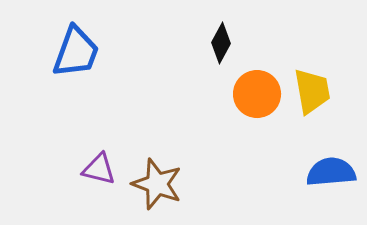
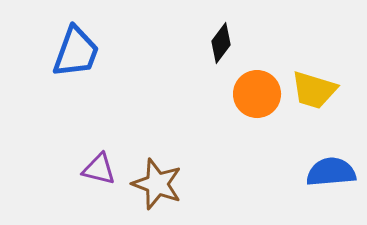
black diamond: rotated 9 degrees clockwise
yellow trapezoid: moved 2 px right, 1 px up; rotated 117 degrees clockwise
